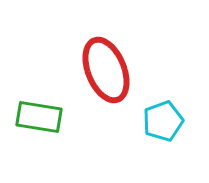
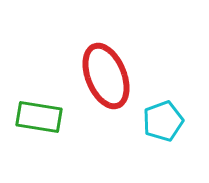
red ellipse: moved 6 px down
